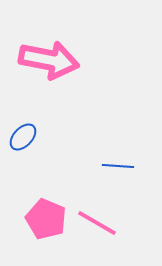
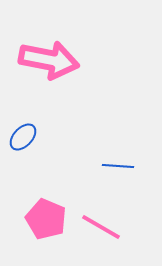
pink line: moved 4 px right, 4 px down
